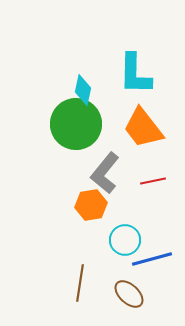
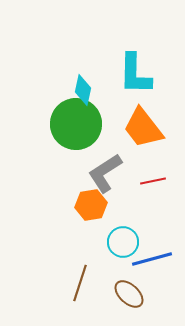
gray L-shape: rotated 18 degrees clockwise
cyan circle: moved 2 px left, 2 px down
brown line: rotated 9 degrees clockwise
